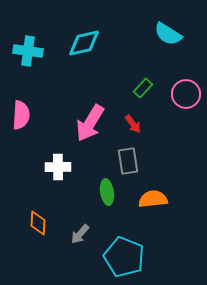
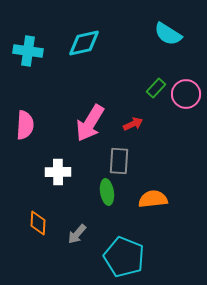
green rectangle: moved 13 px right
pink semicircle: moved 4 px right, 10 px down
red arrow: rotated 78 degrees counterclockwise
gray rectangle: moved 9 px left; rotated 12 degrees clockwise
white cross: moved 5 px down
gray arrow: moved 3 px left
